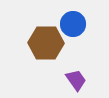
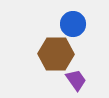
brown hexagon: moved 10 px right, 11 px down
